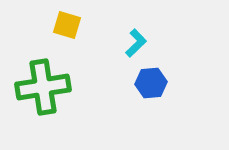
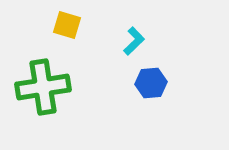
cyan L-shape: moved 2 px left, 2 px up
